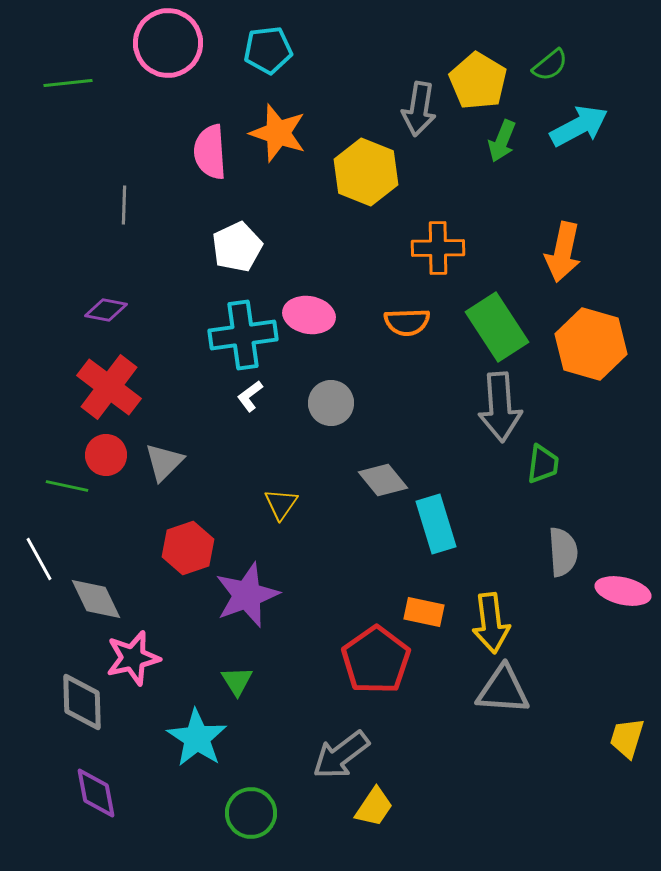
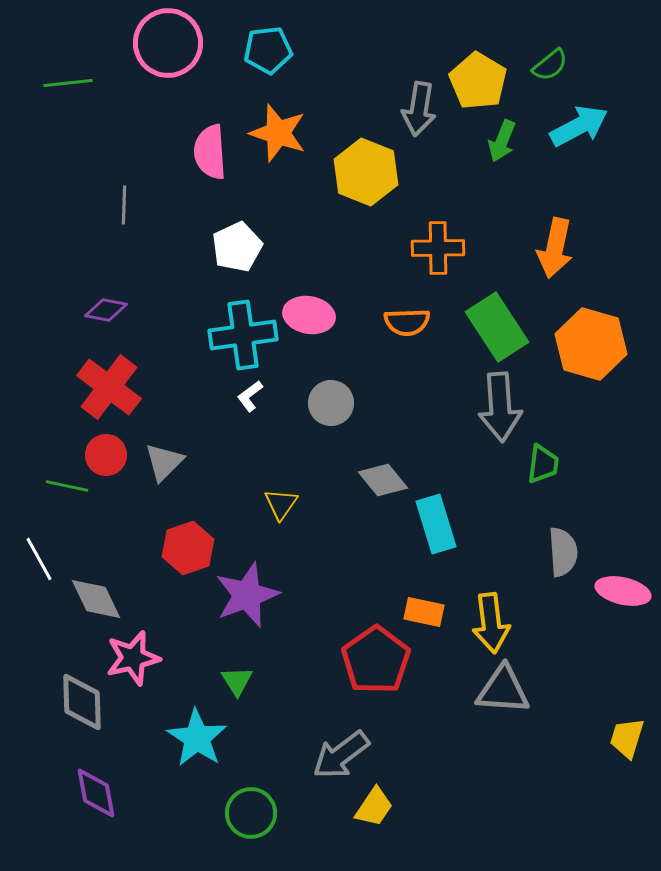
orange arrow at (563, 252): moved 8 px left, 4 px up
